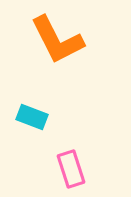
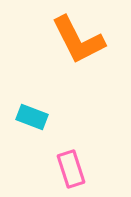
orange L-shape: moved 21 px right
